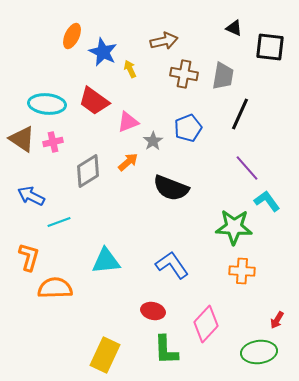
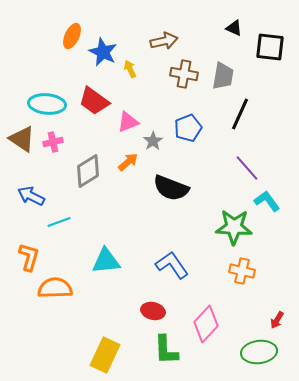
orange cross: rotated 10 degrees clockwise
